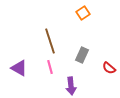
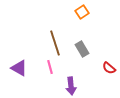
orange square: moved 1 px left, 1 px up
brown line: moved 5 px right, 2 px down
gray rectangle: moved 6 px up; rotated 56 degrees counterclockwise
